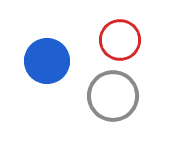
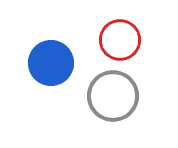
blue circle: moved 4 px right, 2 px down
